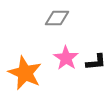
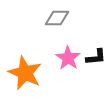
pink star: moved 2 px right
black L-shape: moved 5 px up
